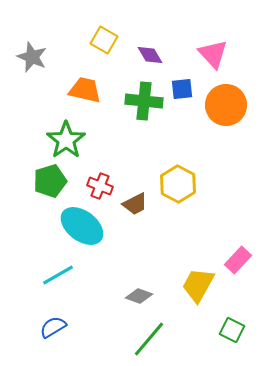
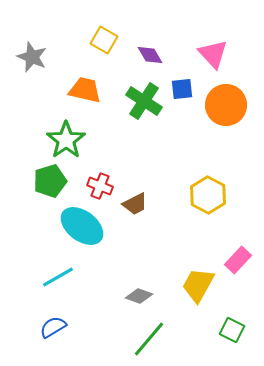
green cross: rotated 27 degrees clockwise
yellow hexagon: moved 30 px right, 11 px down
cyan line: moved 2 px down
